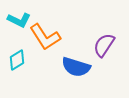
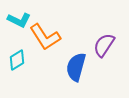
blue semicircle: rotated 88 degrees clockwise
